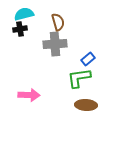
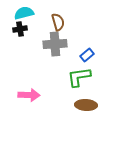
cyan semicircle: moved 1 px up
blue rectangle: moved 1 px left, 4 px up
green L-shape: moved 1 px up
